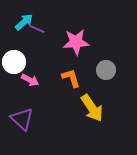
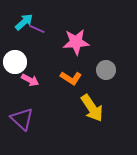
white circle: moved 1 px right
orange L-shape: rotated 140 degrees clockwise
